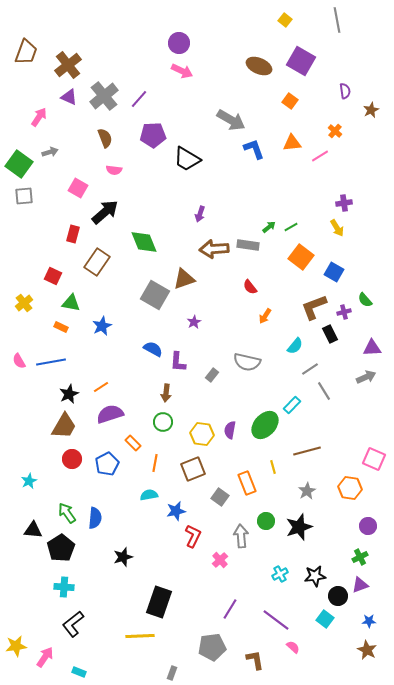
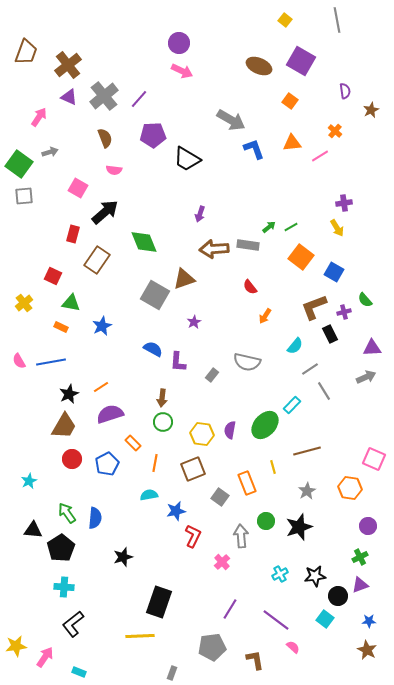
brown rectangle at (97, 262): moved 2 px up
brown arrow at (166, 393): moved 4 px left, 5 px down
pink cross at (220, 560): moved 2 px right, 2 px down
